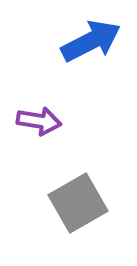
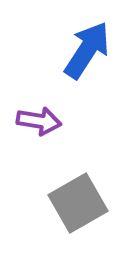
blue arrow: moved 4 px left, 9 px down; rotated 30 degrees counterclockwise
